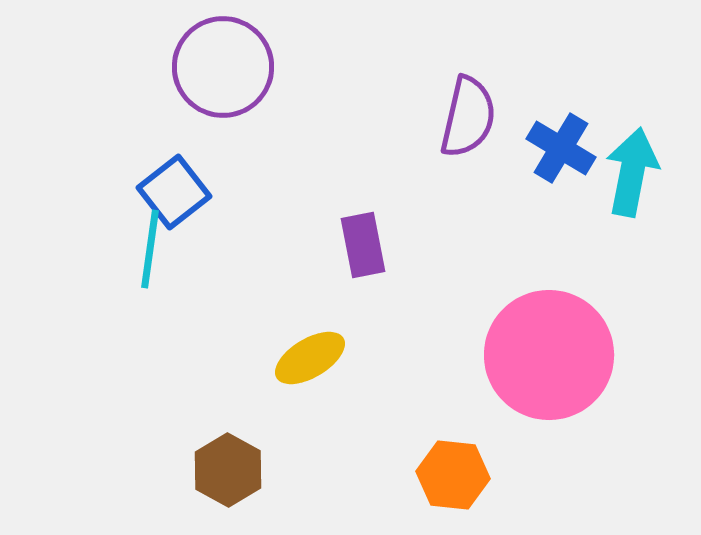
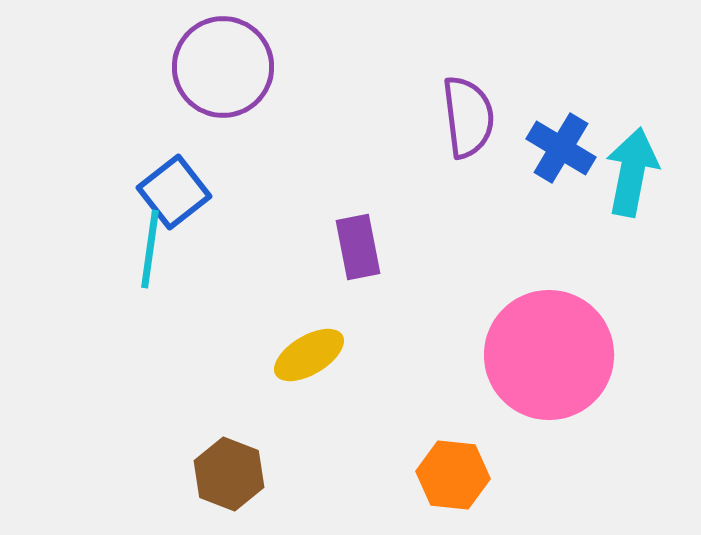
purple semicircle: rotated 20 degrees counterclockwise
purple rectangle: moved 5 px left, 2 px down
yellow ellipse: moved 1 px left, 3 px up
brown hexagon: moved 1 px right, 4 px down; rotated 8 degrees counterclockwise
